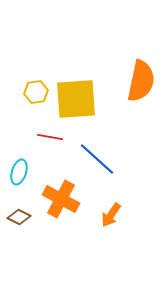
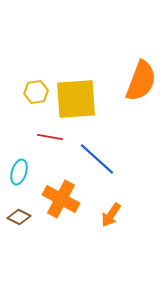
orange semicircle: rotated 9 degrees clockwise
